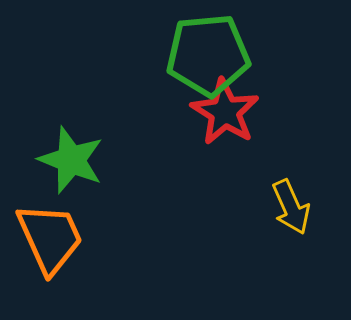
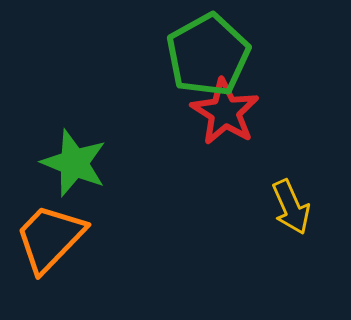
green pentagon: rotated 24 degrees counterclockwise
green star: moved 3 px right, 3 px down
orange trapezoid: rotated 112 degrees counterclockwise
